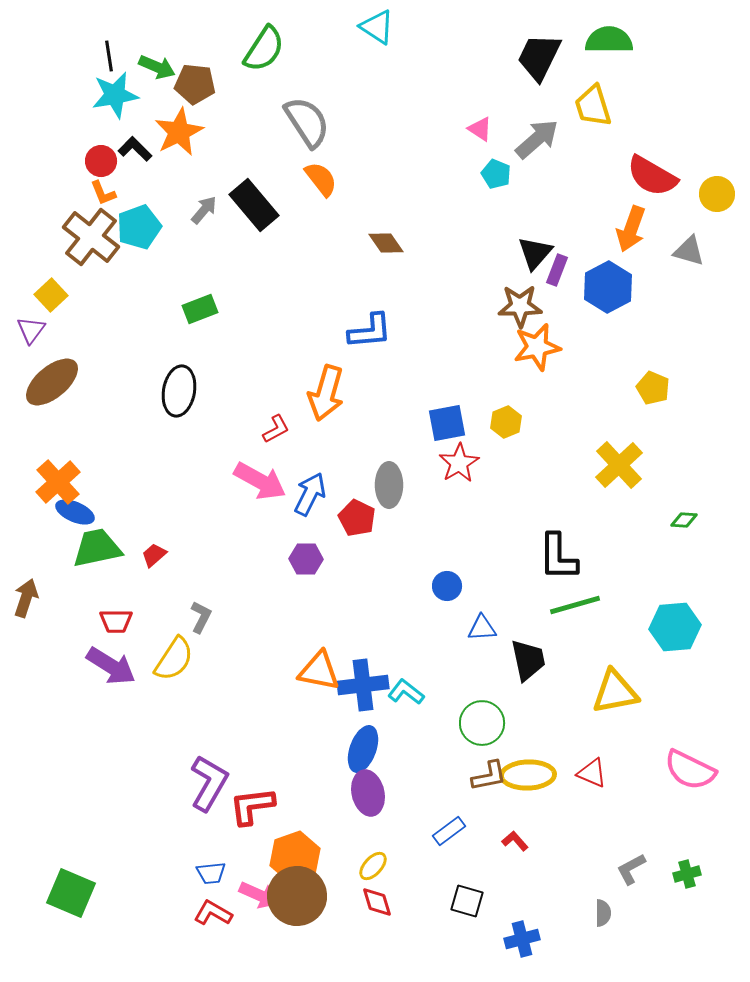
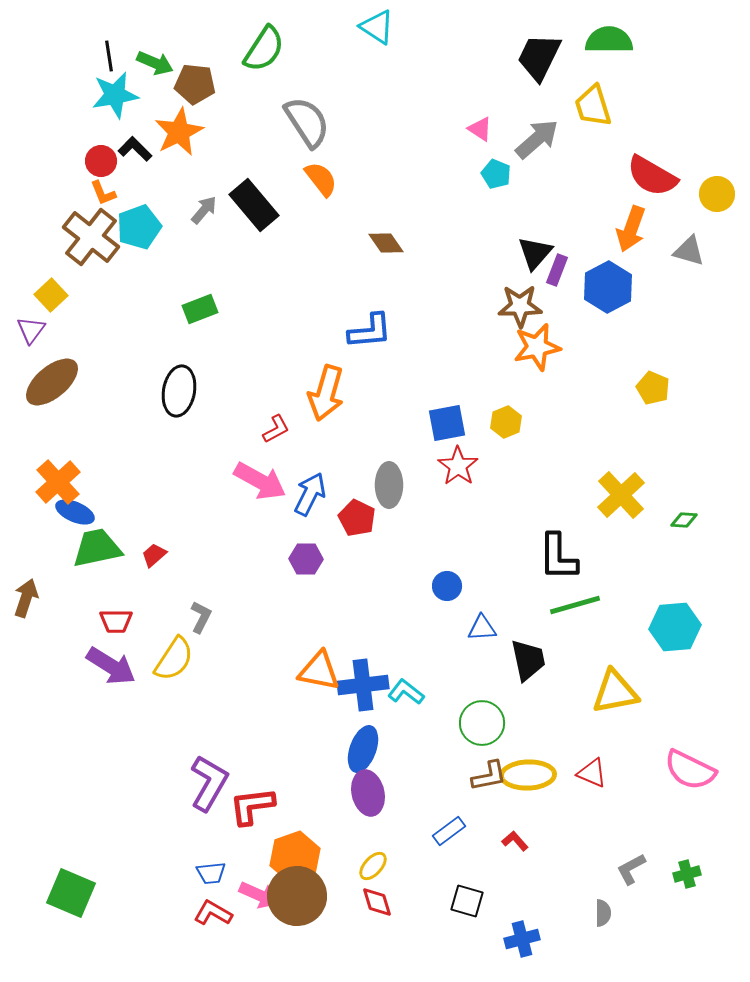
green arrow at (157, 67): moved 2 px left, 4 px up
red star at (459, 463): moved 1 px left, 3 px down; rotated 6 degrees counterclockwise
yellow cross at (619, 465): moved 2 px right, 30 px down
